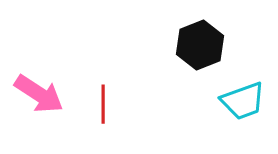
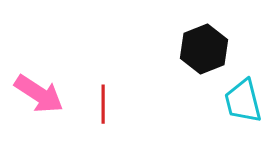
black hexagon: moved 4 px right, 4 px down
cyan trapezoid: rotated 96 degrees clockwise
